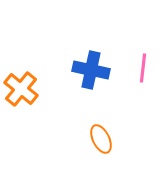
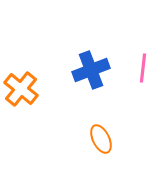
blue cross: rotated 33 degrees counterclockwise
